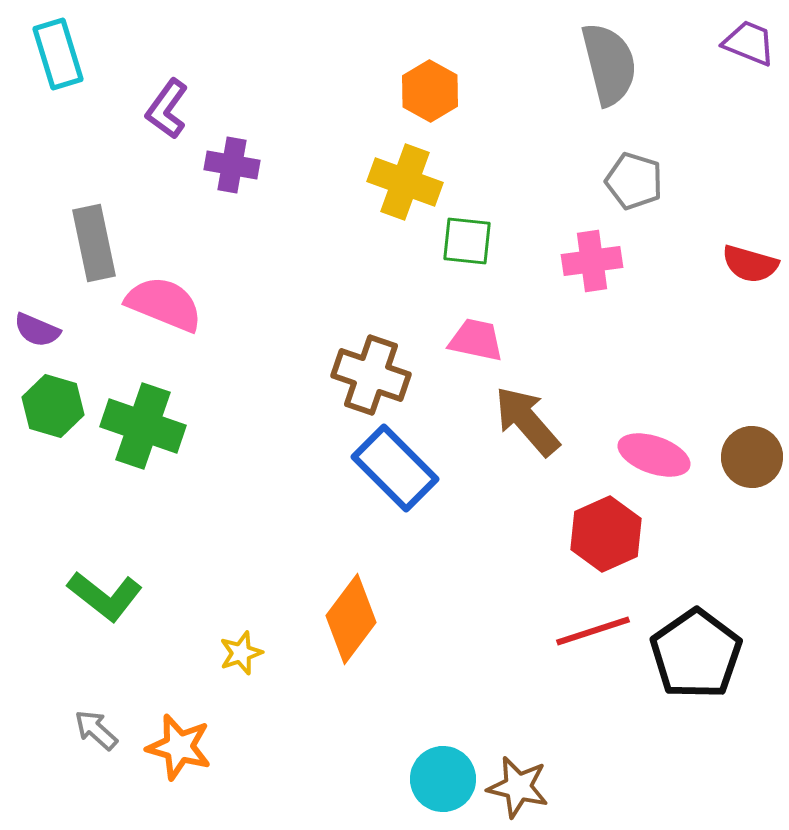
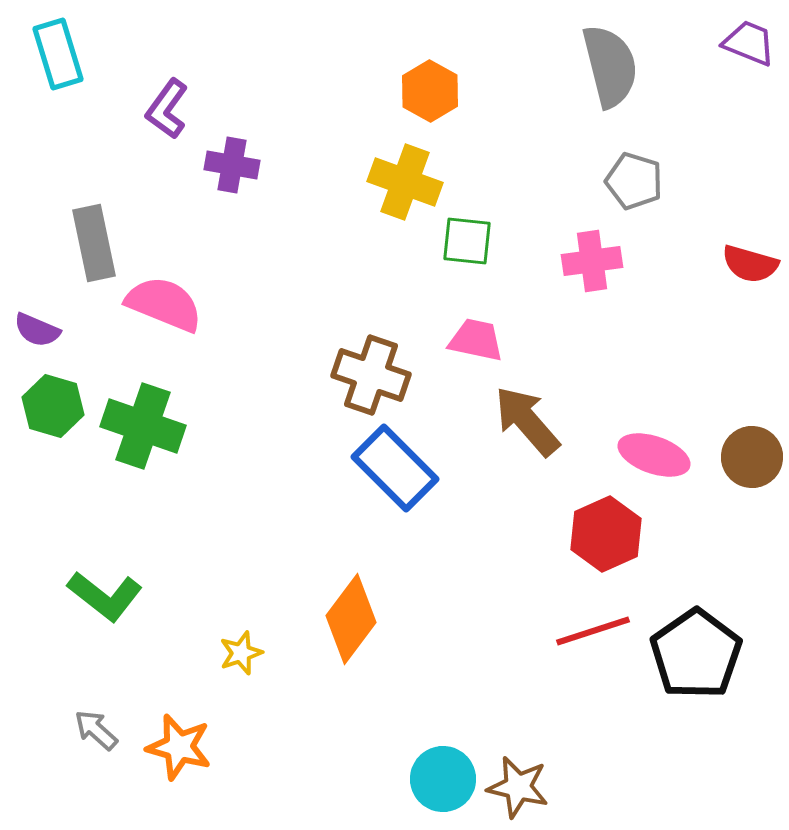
gray semicircle: moved 1 px right, 2 px down
